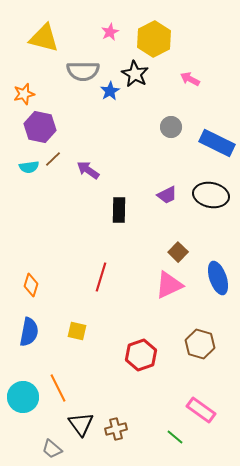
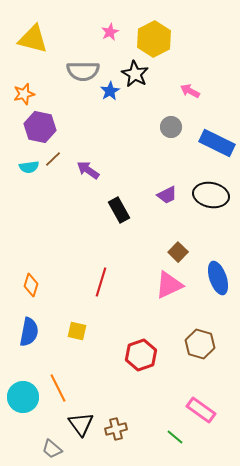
yellow triangle: moved 11 px left, 1 px down
pink arrow: moved 12 px down
black rectangle: rotated 30 degrees counterclockwise
red line: moved 5 px down
